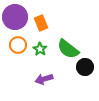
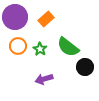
orange rectangle: moved 5 px right, 4 px up; rotated 70 degrees clockwise
orange circle: moved 1 px down
green semicircle: moved 2 px up
